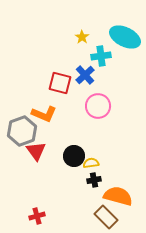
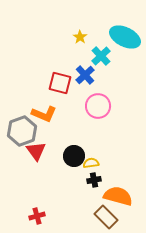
yellow star: moved 2 px left
cyan cross: rotated 36 degrees counterclockwise
